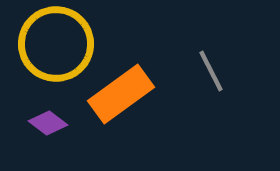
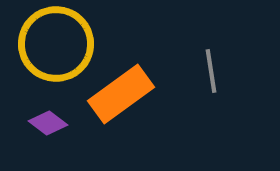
gray line: rotated 18 degrees clockwise
